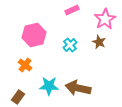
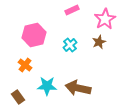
brown star: rotated 24 degrees clockwise
cyan star: moved 2 px left
brown rectangle: rotated 72 degrees counterclockwise
